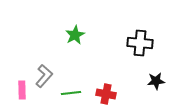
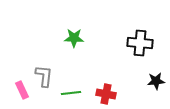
green star: moved 1 px left, 3 px down; rotated 30 degrees clockwise
gray L-shape: rotated 35 degrees counterclockwise
pink rectangle: rotated 24 degrees counterclockwise
